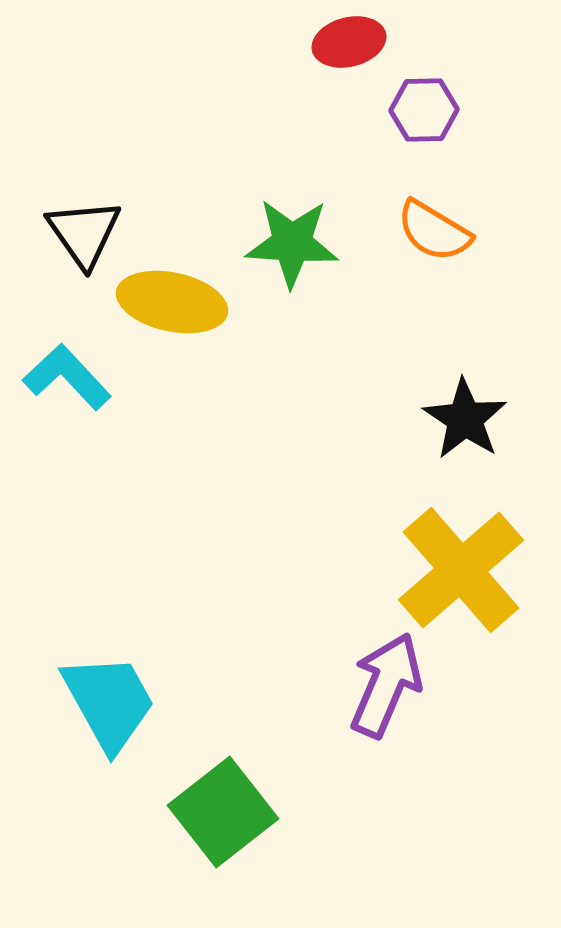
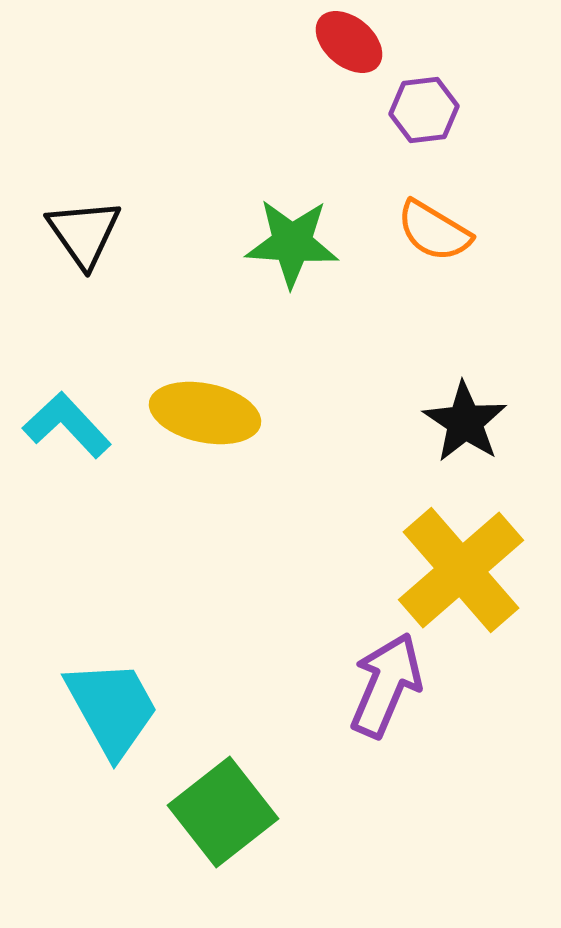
red ellipse: rotated 54 degrees clockwise
purple hexagon: rotated 6 degrees counterclockwise
yellow ellipse: moved 33 px right, 111 px down
cyan L-shape: moved 48 px down
black star: moved 3 px down
cyan trapezoid: moved 3 px right, 6 px down
